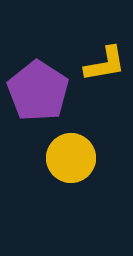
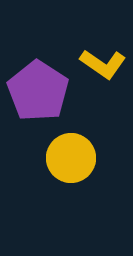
yellow L-shape: moved 2 px left; rotated 45 degrees clockwise
